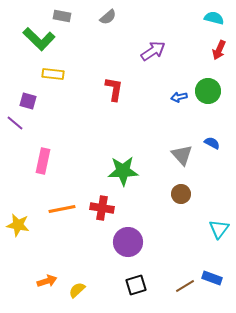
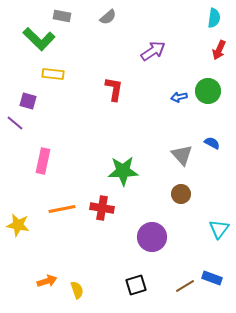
cyan semicircle: rotated 84 degrees clockwise
purple circle: moved 24 px right, 5 px up
yellow semicircle: rotated 114 degrees clockwise
